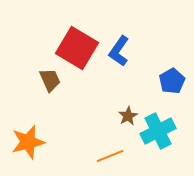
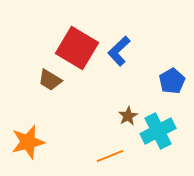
blue L-shape: rotated 12 degrees clockwise
brown trapezoid: rotated 145 degrees clockwise
